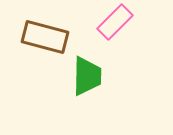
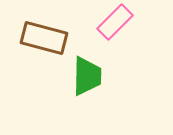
brown rectangle: moved 1 px left, 1 px down
